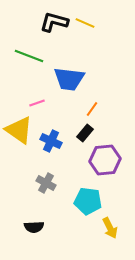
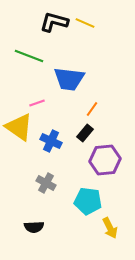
yellow triangle: moved 3 px up
